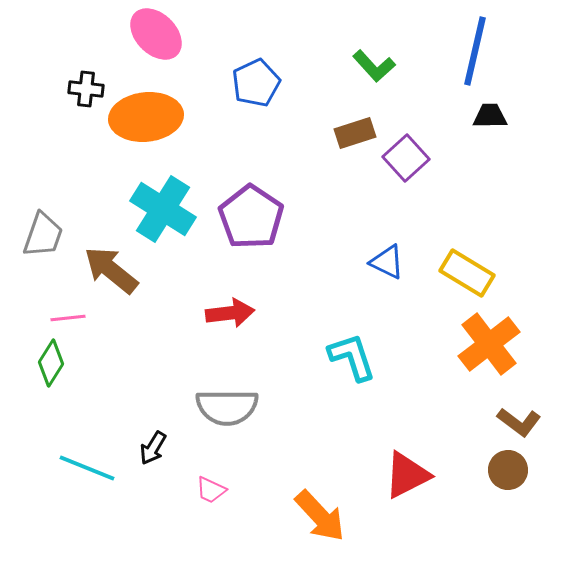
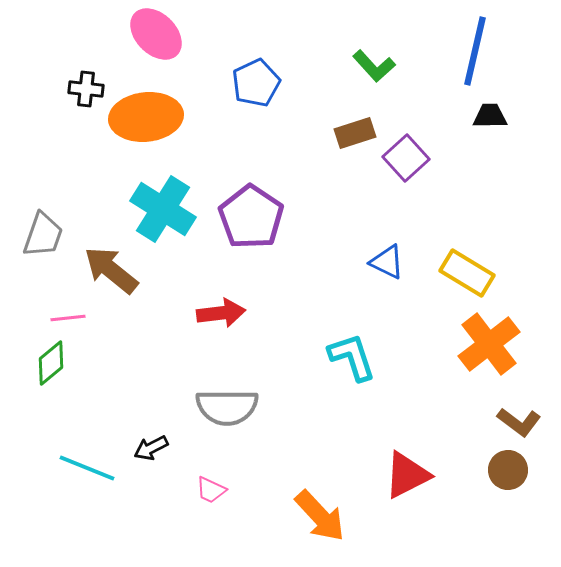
red arrow: moved 9 px left
green diamond: rotated 18 degrees clockwise
black arrow: moved 2 px left; rotated 32 degrees clockwise
